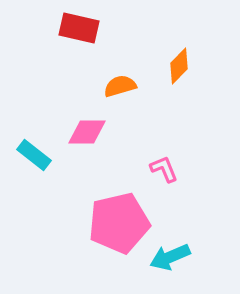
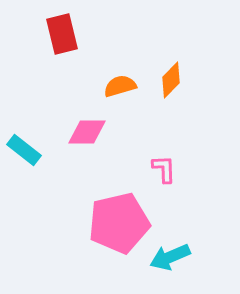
red rectangle: moved 17 px left, 6 px down; rotated 63 degrees clockwise
orange diamond: moved 8 px left, 14 px down
cyan rectangle: moved 10 px left, 5 px up
pink L-shape: rotated 20 degrees clockwise
